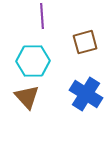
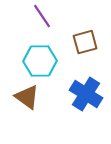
purple line: rotated 30 degrees counterclockwise
cyan hexagon: moved 7 px right
brown triangle: rotated 12 degrees counterclockwise
